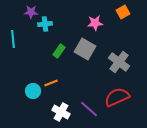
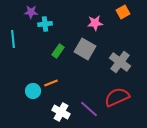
green rectangle: moved 1 px left
gray cross: moved 1 px right
